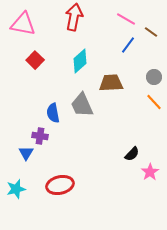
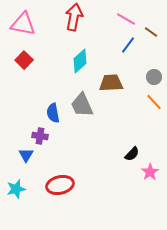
red square: moved 11 px left
blue triangle: moved 2 px down
